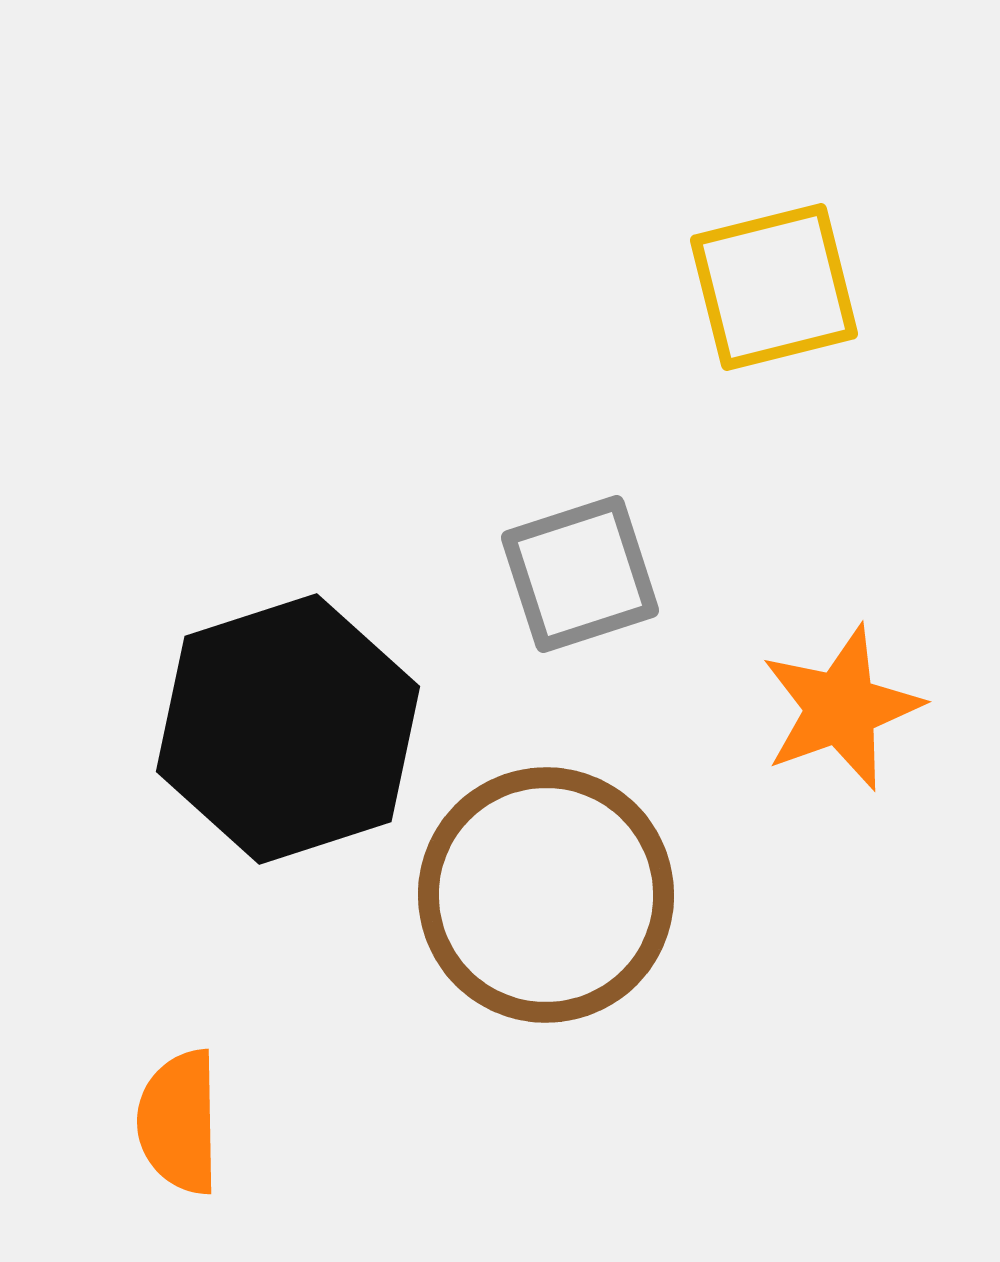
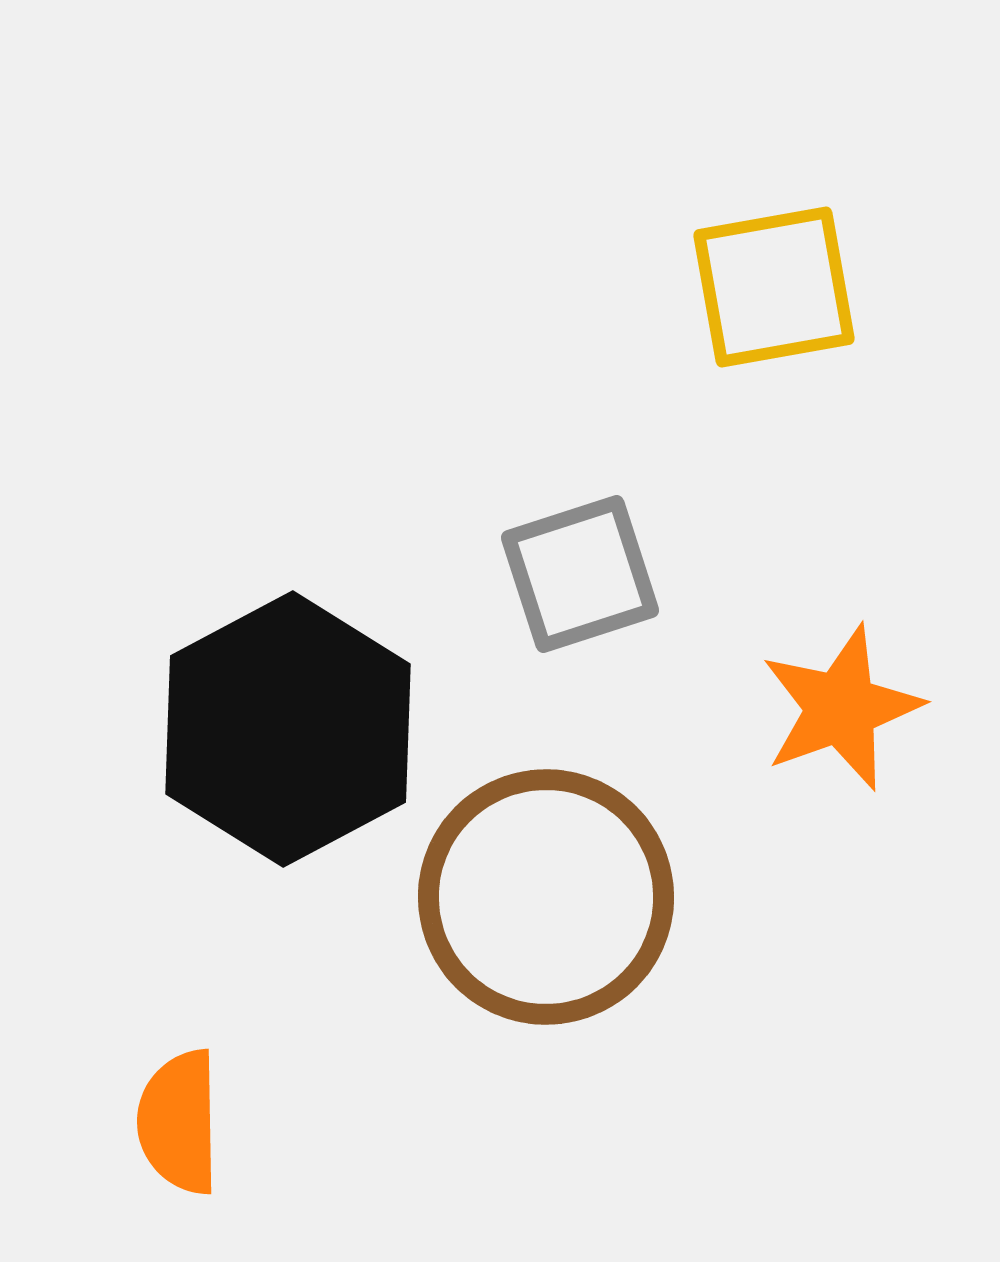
yellow square: rotated 4 degrees clockwise
black hexagon: rotated 10 degrees counterclockwise
brown circle: moved 2 px down
